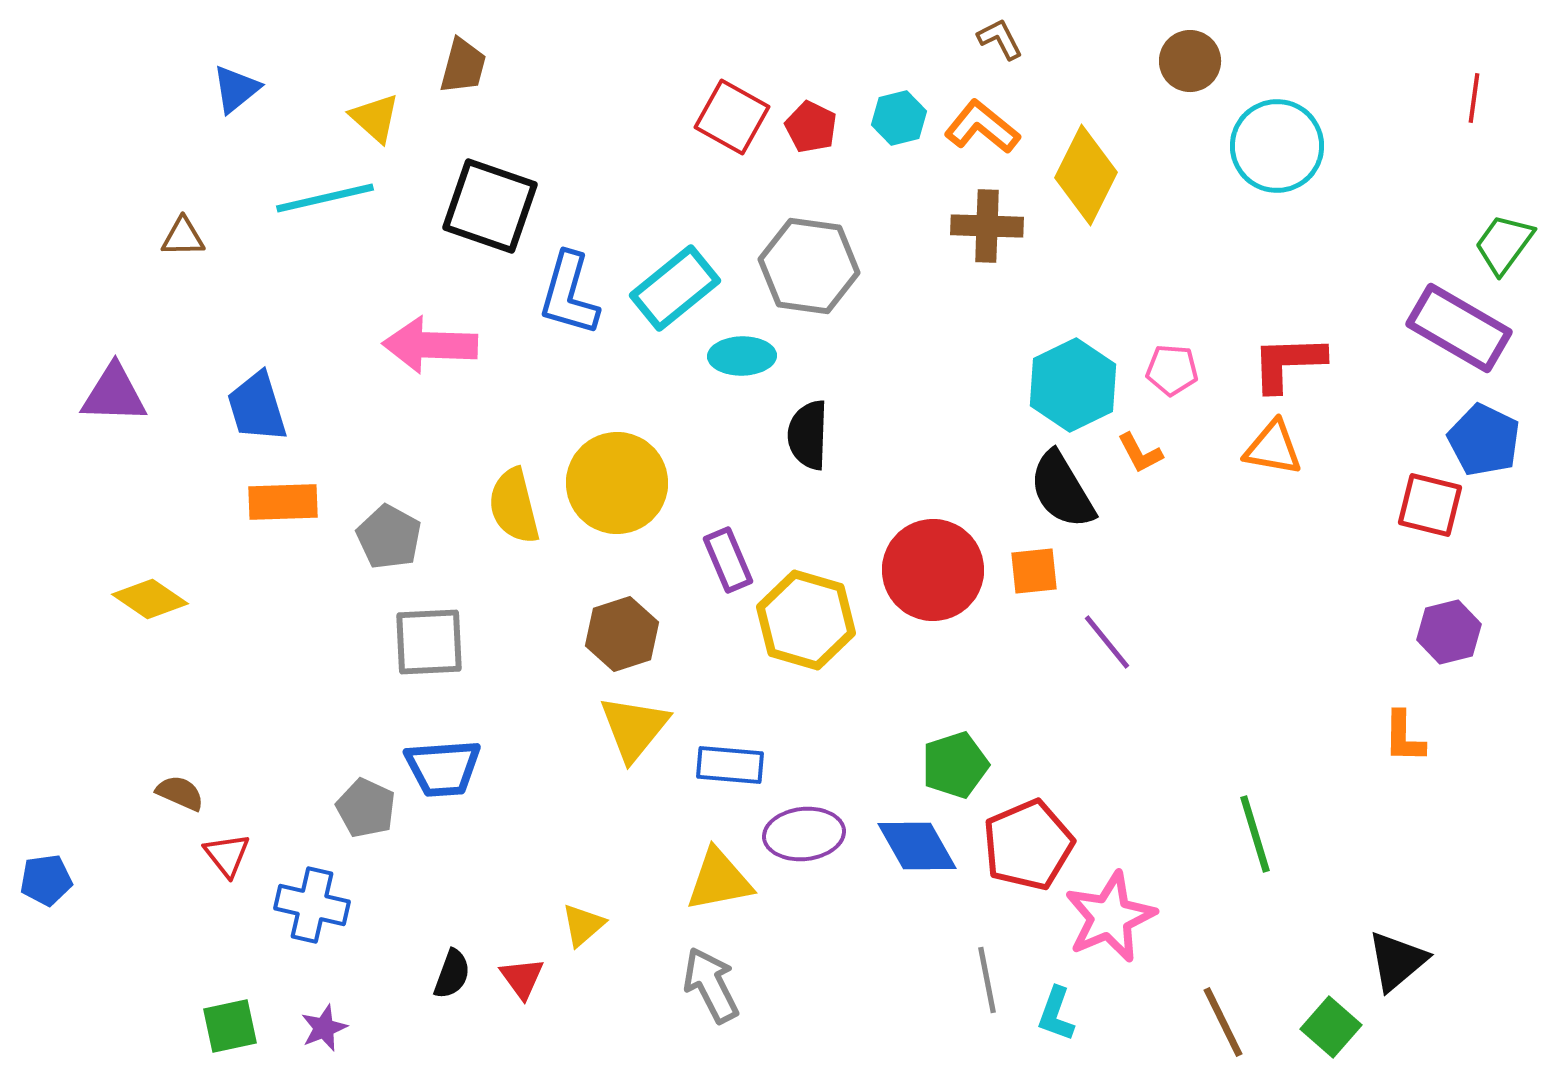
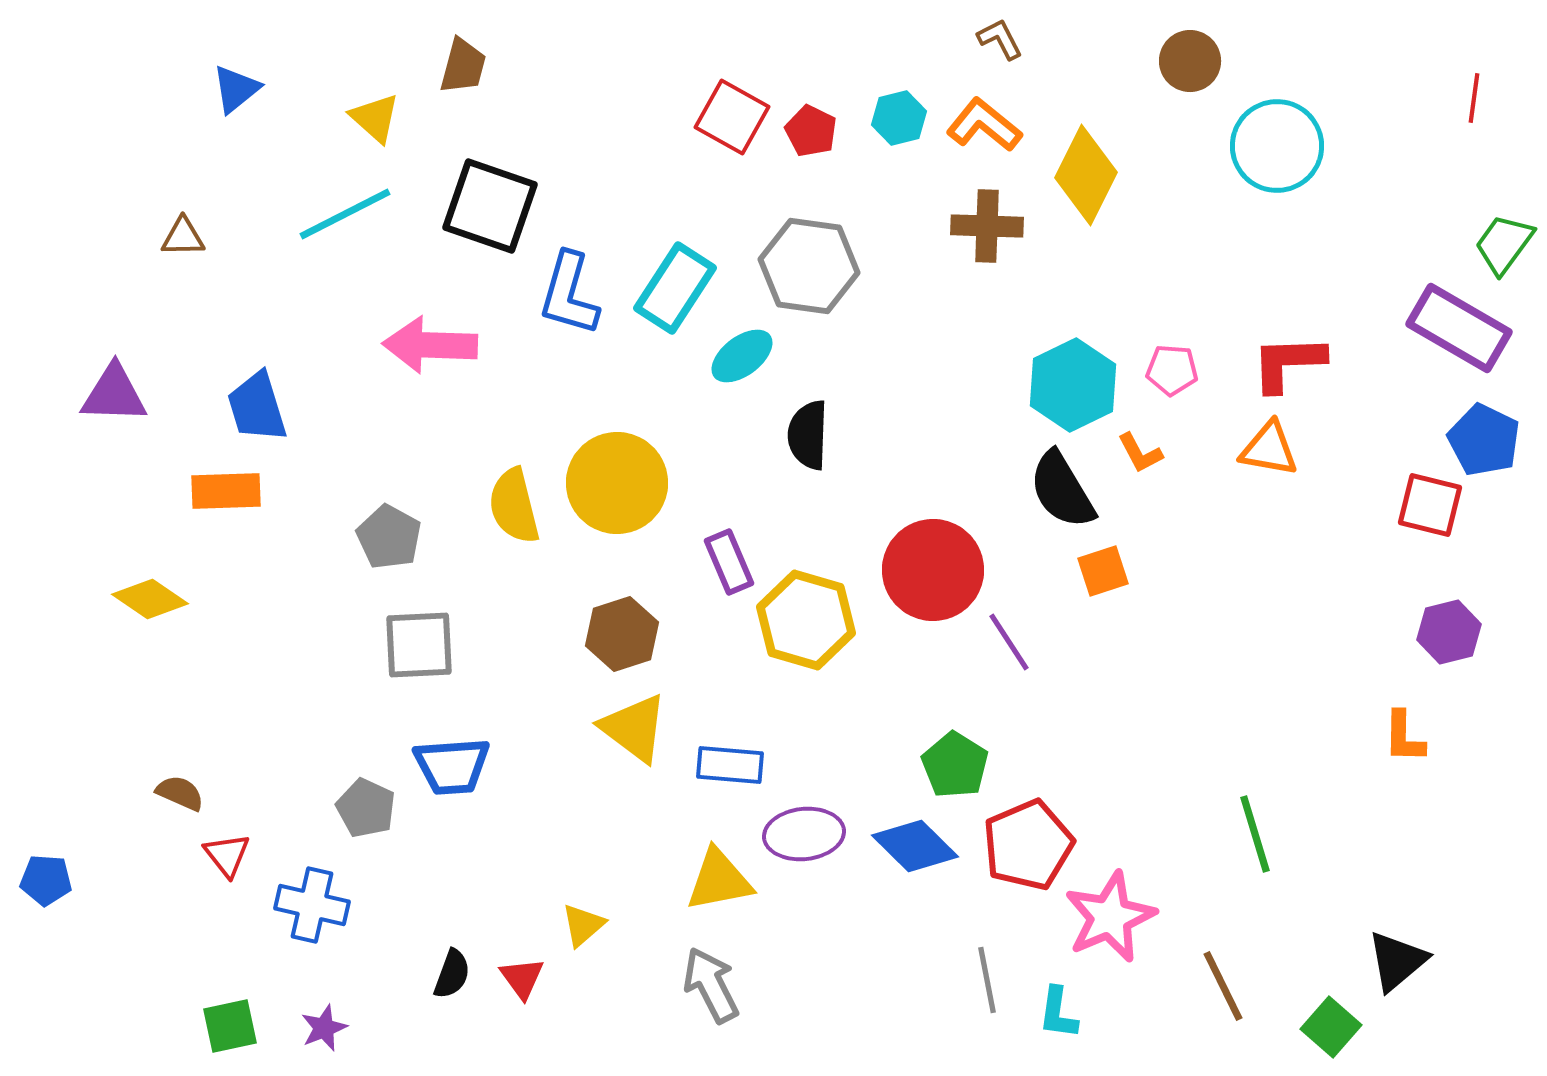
red pentagon at (811, 127): moved 4 px down
orange L-shape at (982, 127): moved 2 px right, 2 px up
cyan line at (325, 198): moved 20 px right, 16 px down; rotated 14 degrees counterclockwise
cyan rectangle at (675, 288): rotated 18 degrees counterclockwise
cyan ellipse at (742, 356): rotated 36 degrees counterclockwise
orange triangle at (1273, 448): moved 4 px left, 1 px down
orange rectangle at (283, 502): moved 57 px left, 11 px up
purple rectangle at (728, 560): moved 1 px right, 2 px down
orange square at (1034, 571): moved 69 px right; rotated 12 degrees counterclockwise
gray square at (429, 642): moved 10 px left, 3 px down
purple line at (1107, 642): moved 98 px left; rotated 6 degrees clockwise
yellow triangle at (634, 728): rotated 32 degrees counterclockwise
green pentagon at (955, 765): rotated 22 degrees counterclockwise
blue trapezoid at (443, 768): moved 9 px right, 2 px up
blue diamond at (917, 846): moved 2 px left; rotated 16 degrees counterclockwise
blue pentagon at (46, 880): rotated 12 degrees clockwise
cyan L-shape at (1056, 1014): moved 2 px right, 1 px up; rotated 12 degrees counterclockwise
brown line at (1223, 1022): moved 36 px up
